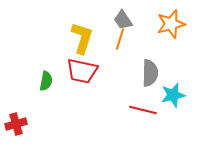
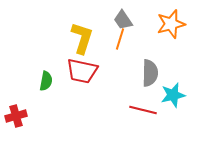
red cross: moved 8 px up
